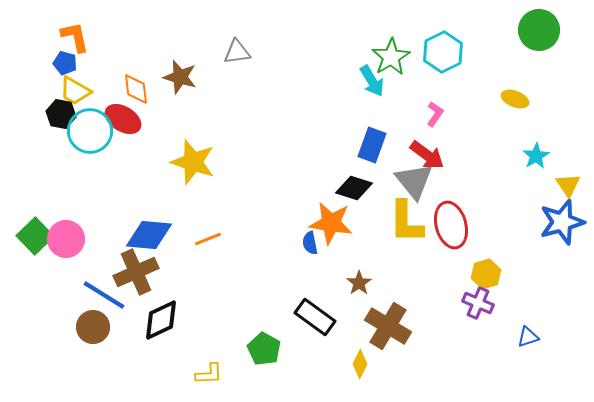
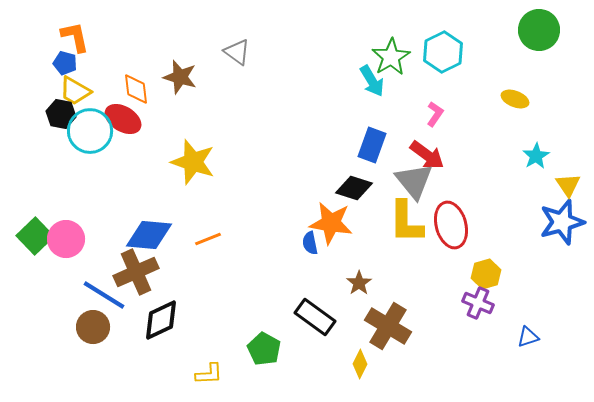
gray triangle at (237, 52): rotated 44 degrees clockwise
